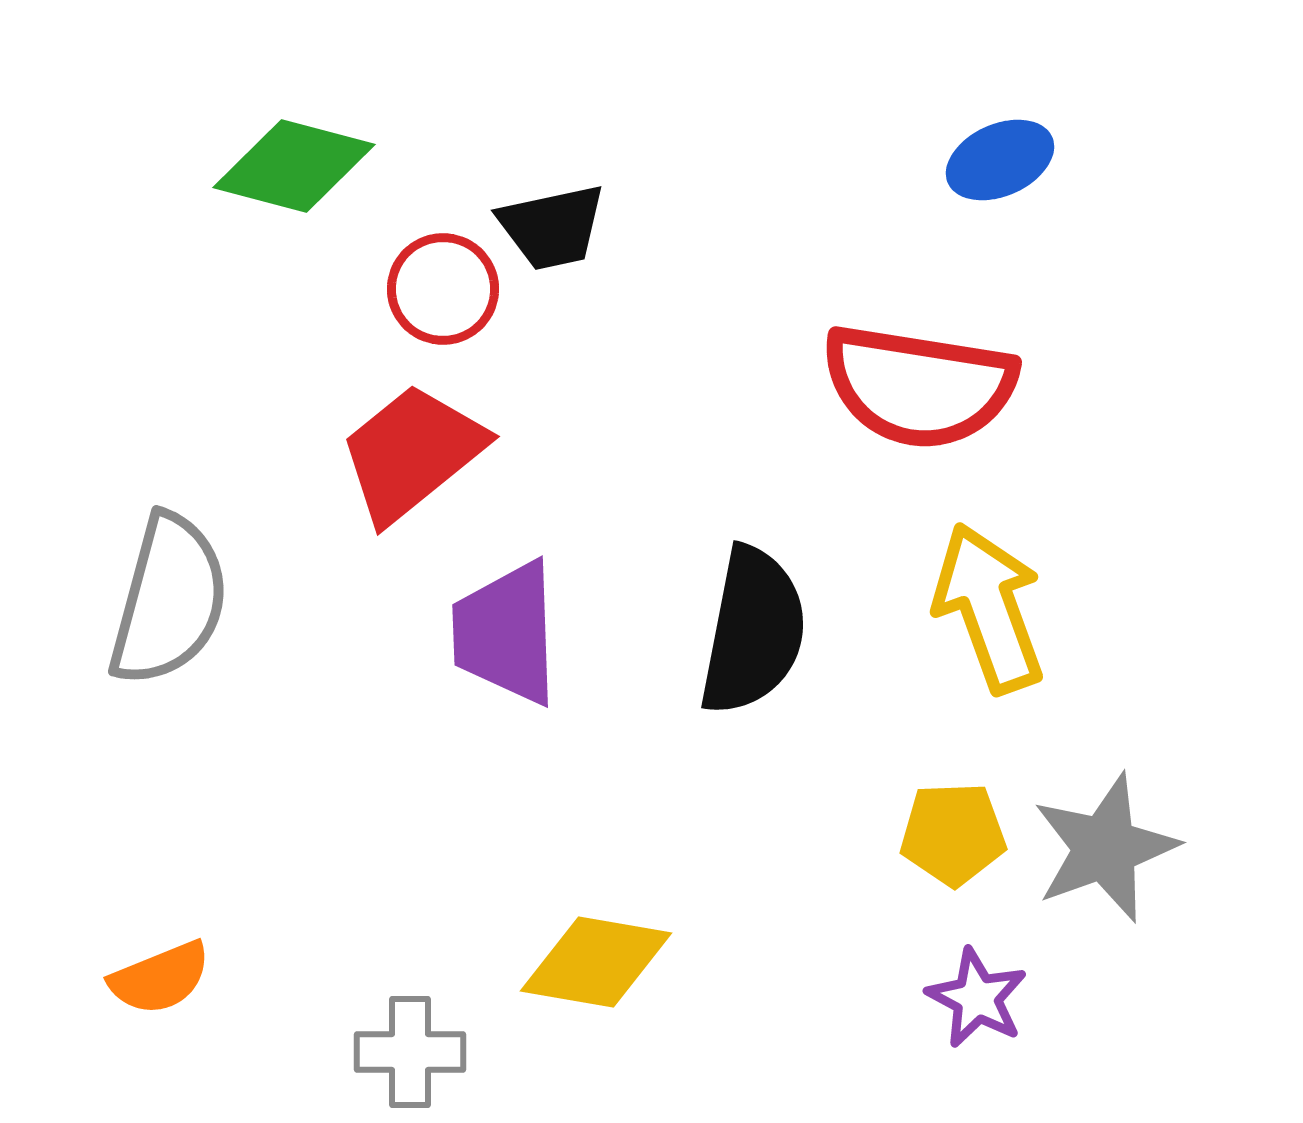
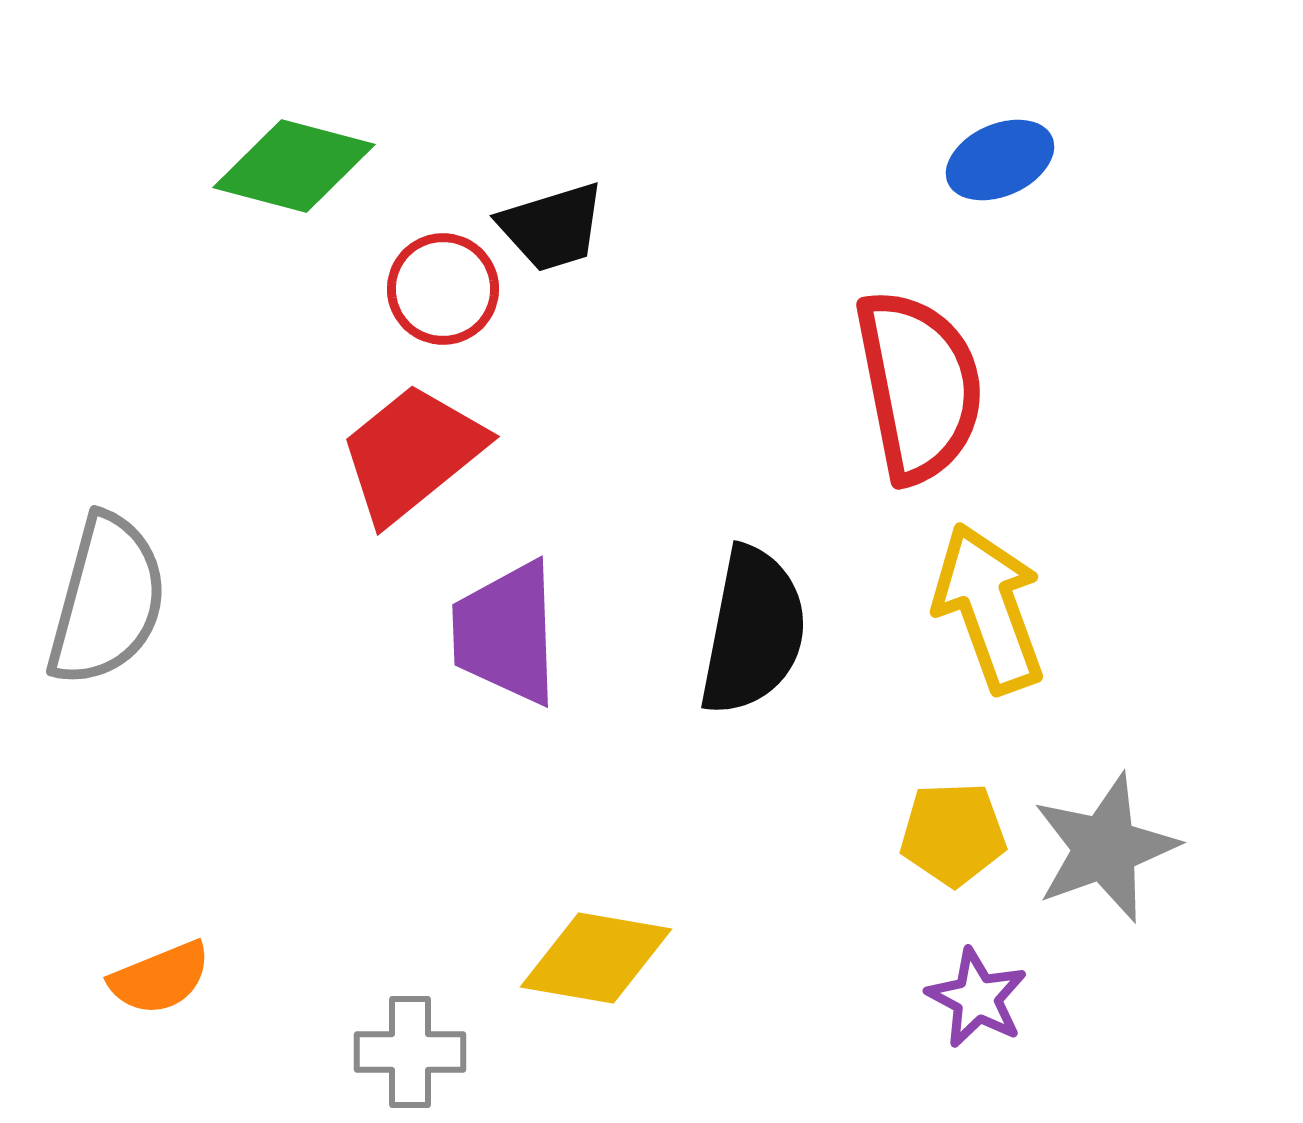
black trapezoid: rotated 5 degrees counterclockwise
red semicircle: rotated 110 degrees counterclockwise
gray semicircle: moved 62 px left
yellow diamond: moved 4 px up
